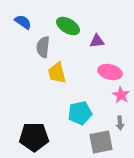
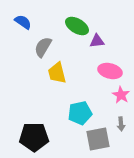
green ellipse: moved 9 px right
gray semicircle: rotated 25 degrees clockwise
pink ellipse: moved 1 px up
gray arrow: moved 1 px right, 1 px down
gray square: moved 3 px left, 3 px up
